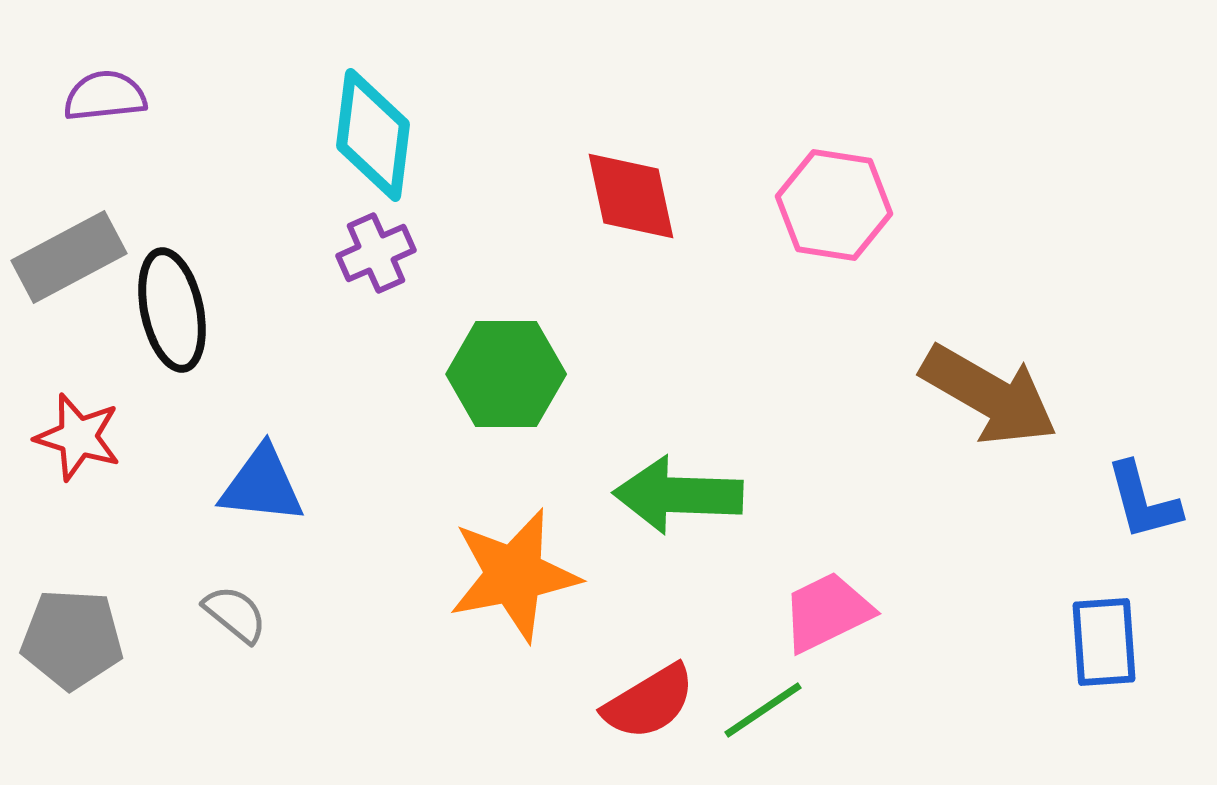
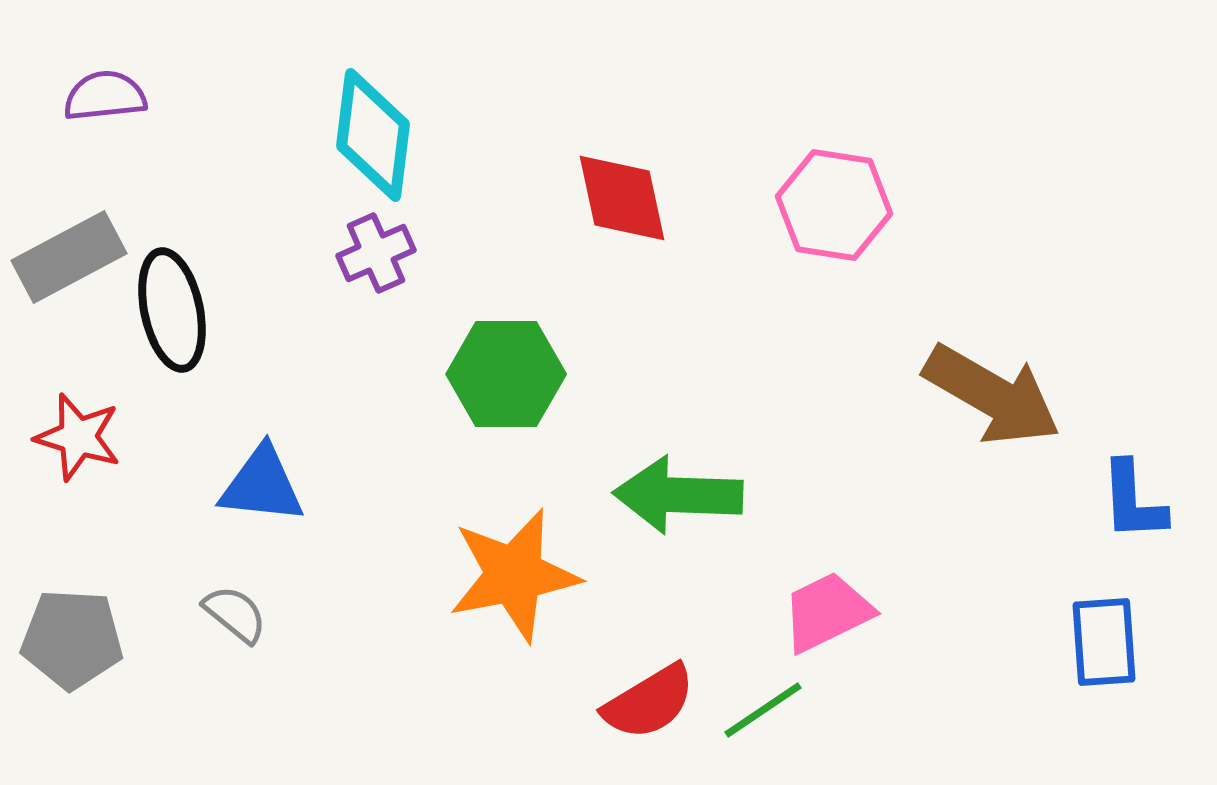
red diamond: moved 9 px left, 2 px down
brown arrow: moved 3 px right
blue L-shape: moved 10 px left; rotated 12 degrees clockwise
